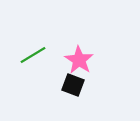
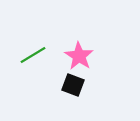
pink star: moved 4 px up
